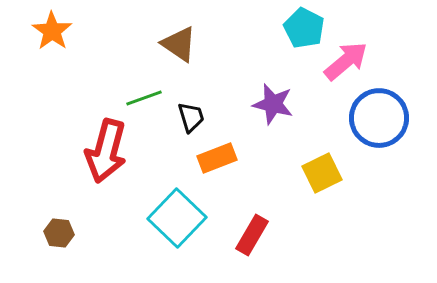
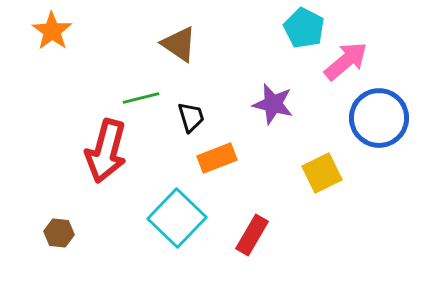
green line: moved 3 px left; rotated 6 degrees clockwise
